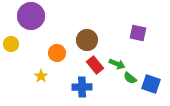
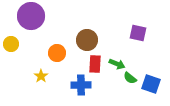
red rectangle: moved 1 px up; rotated 42 degrees clockwise
blue cross: moved 1 px left, 2 px up
